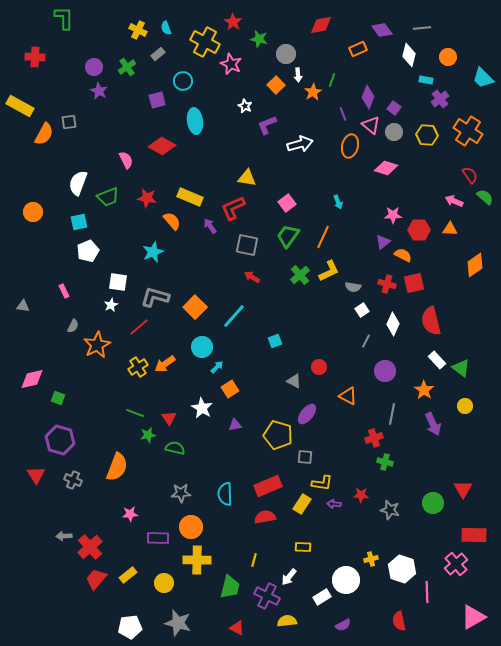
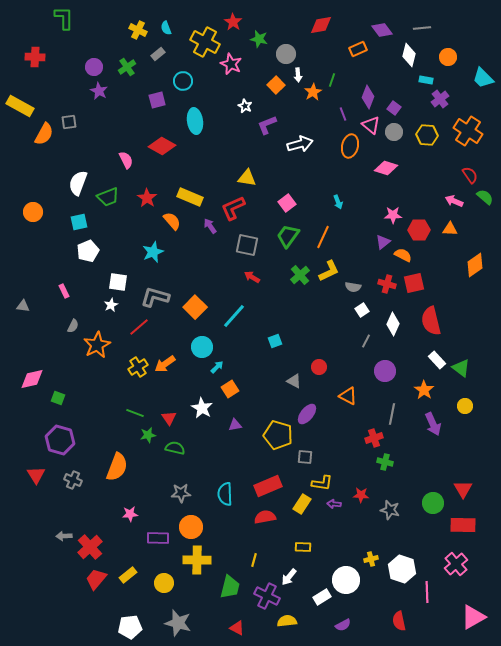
red star at (147, 198): rotated 24 degrees clockwise
red rectangle at (474, 535): moved 11 px left, 10 px up
